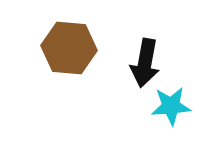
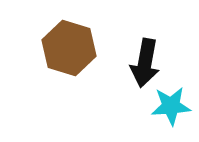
brown hexagon: rotated 12 degrees clockwise
